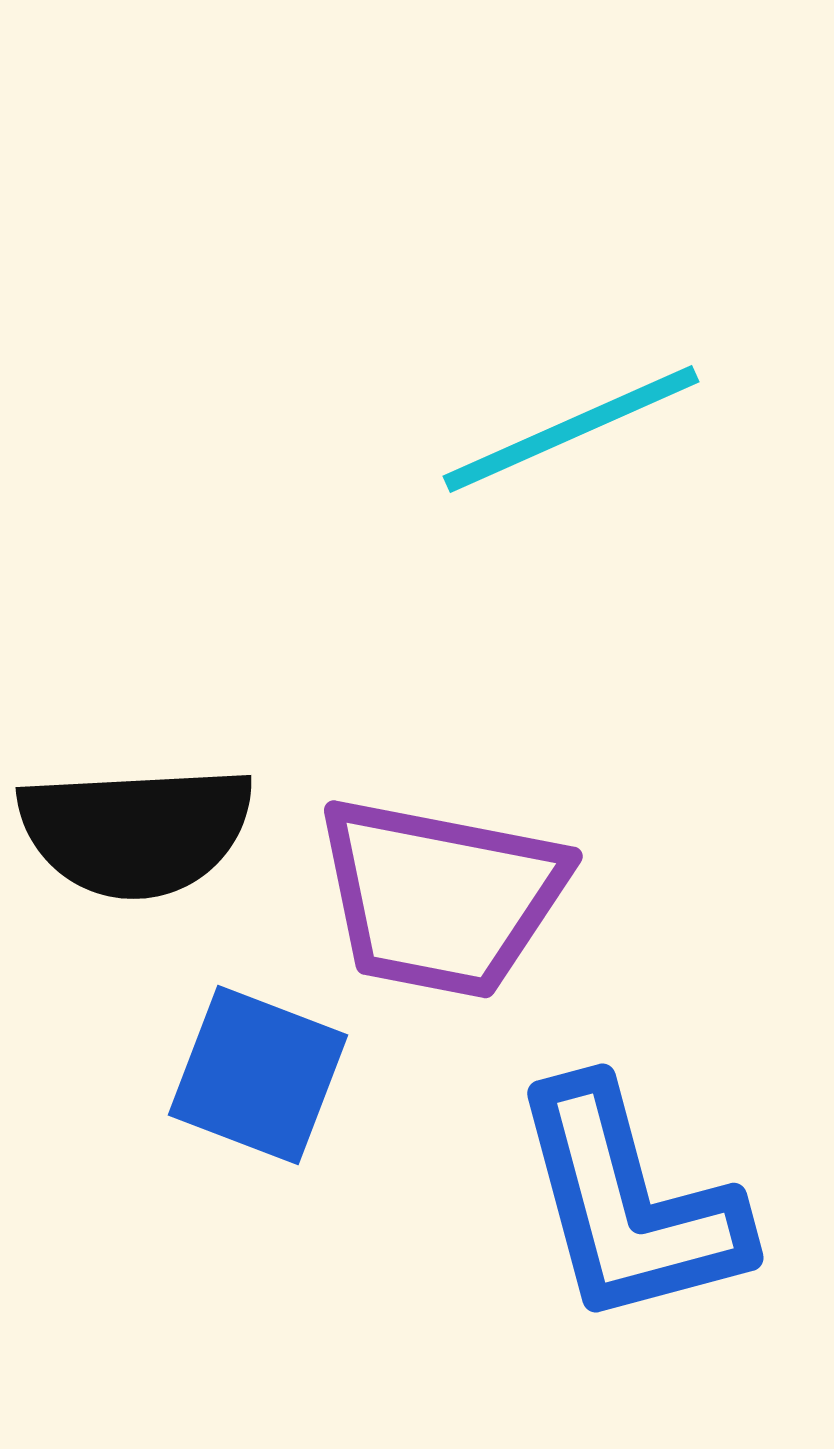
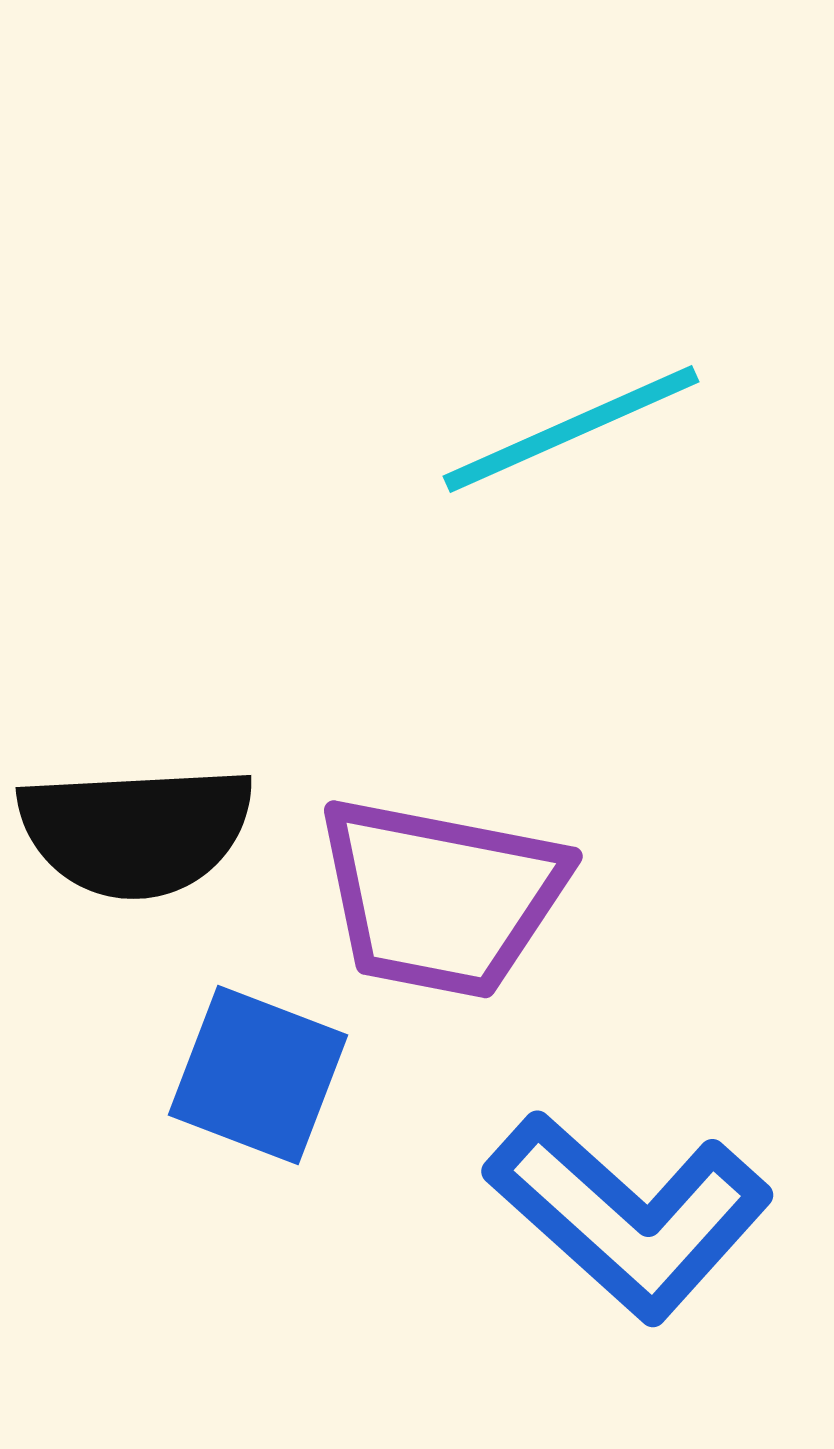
blue L-shape: moved 12 px down; rotated 33 degrees counterclockwise
